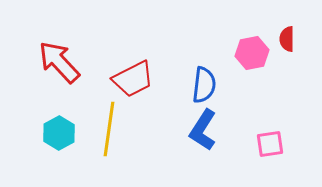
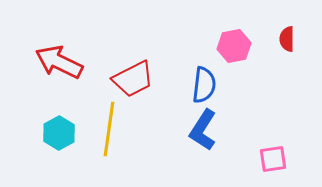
pink hexagon: moved 18 px left, 7 px up
red arrow: rotated 21 degrees counterclockwise
pink square: moved 3 px right, 15 px down
